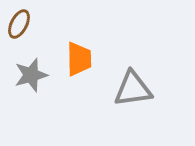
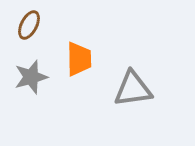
brown ellipse: moved 10 px right, 1 px down
gray star: moved 2 px down
